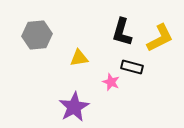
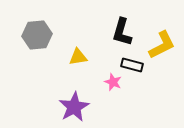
yellow L-shape: moved 2 px right, 7 px down
yellow triangle: moved 1 px left, 1 px up
black rectangle: moved 2 px up
pink star: moved 2 px right
